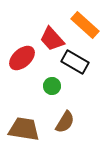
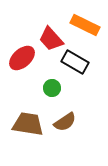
orange rectangle: rotated 16 degrees counterclockwise
red trapezoid: moved 1 px left
green circle: moved 2 px down
brown semicircle: rotated 25 degrees clockwise
brown trapezoid: moved 4 px right, 5 px up
